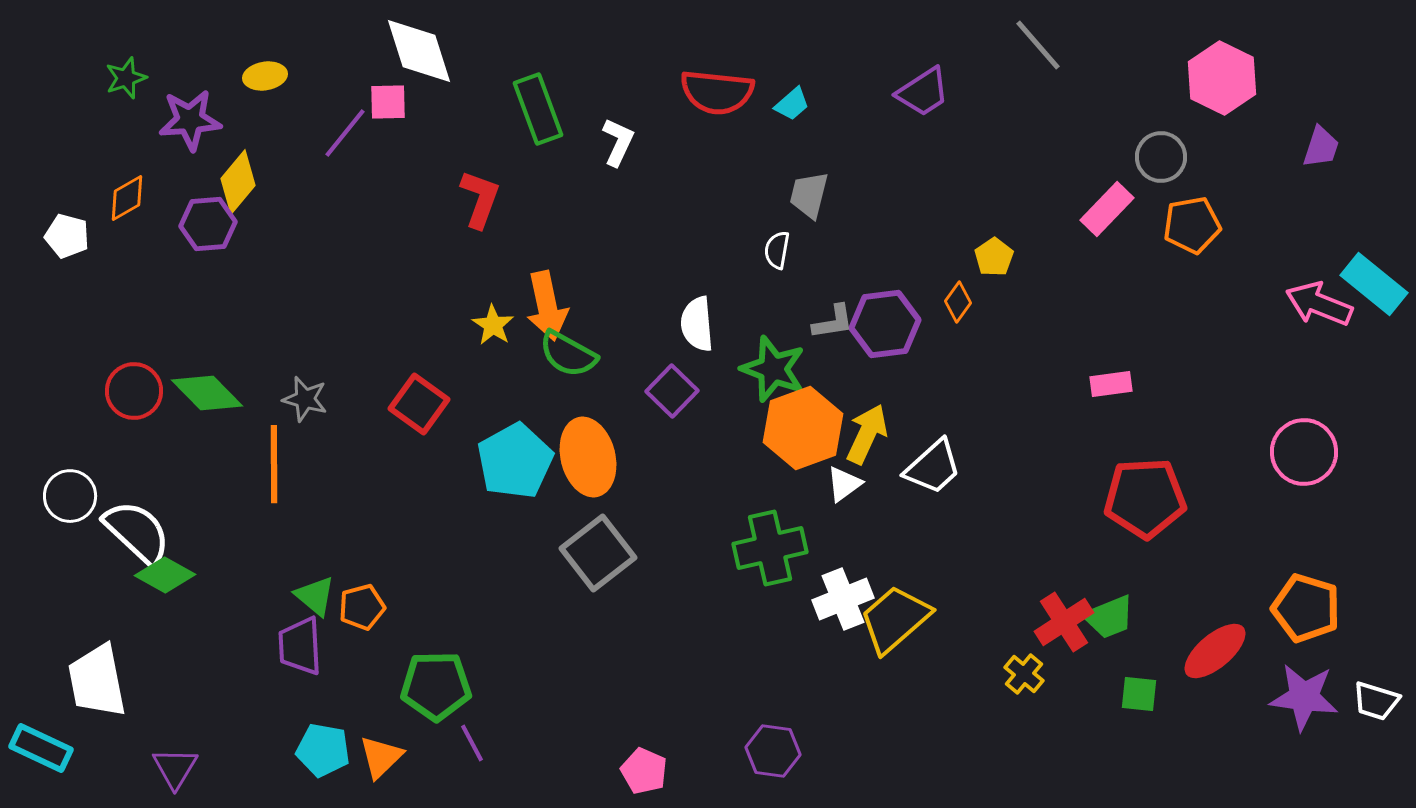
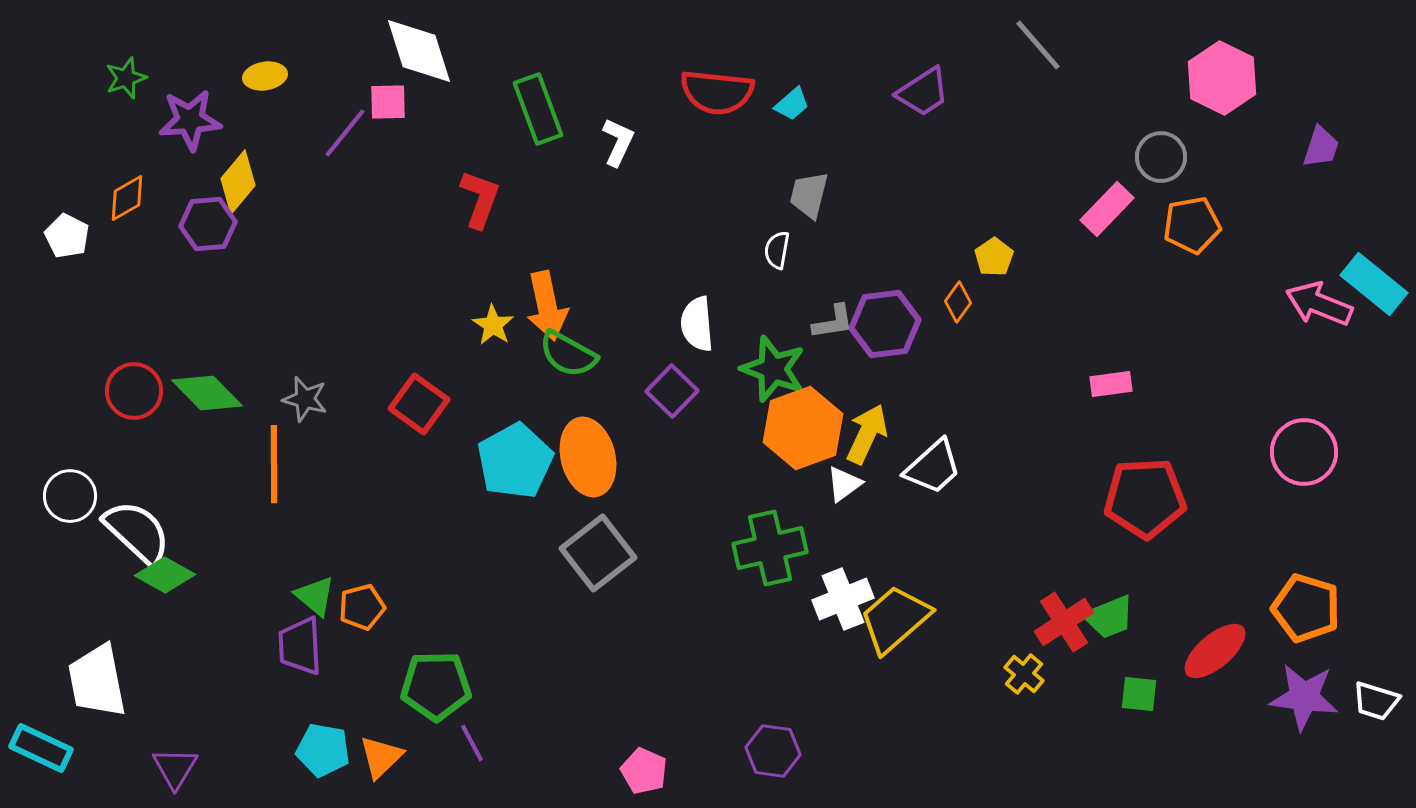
white pentagon at (67, 236): rotated 12 degrees clockwise
